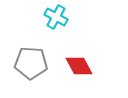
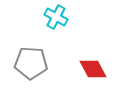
red diamond: moved 14 px right, 3 px down
